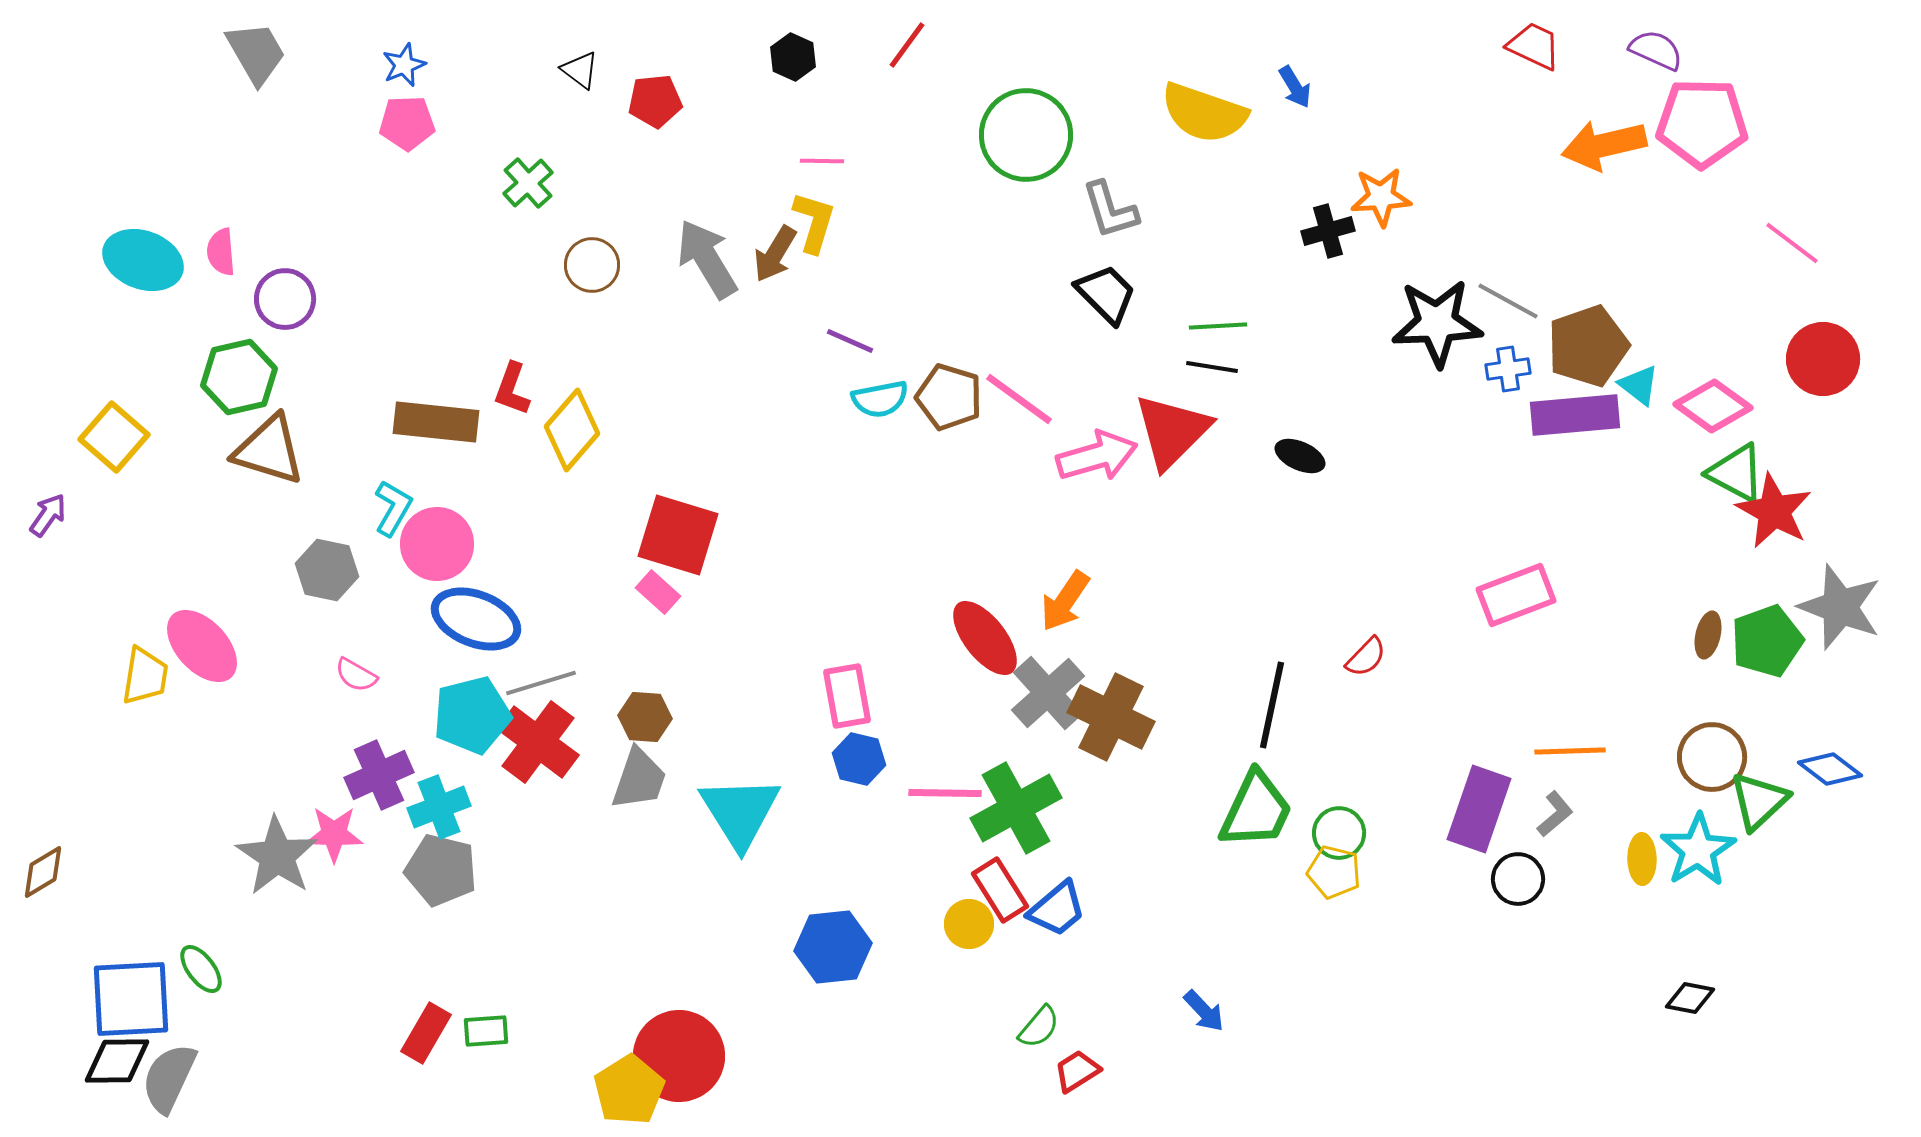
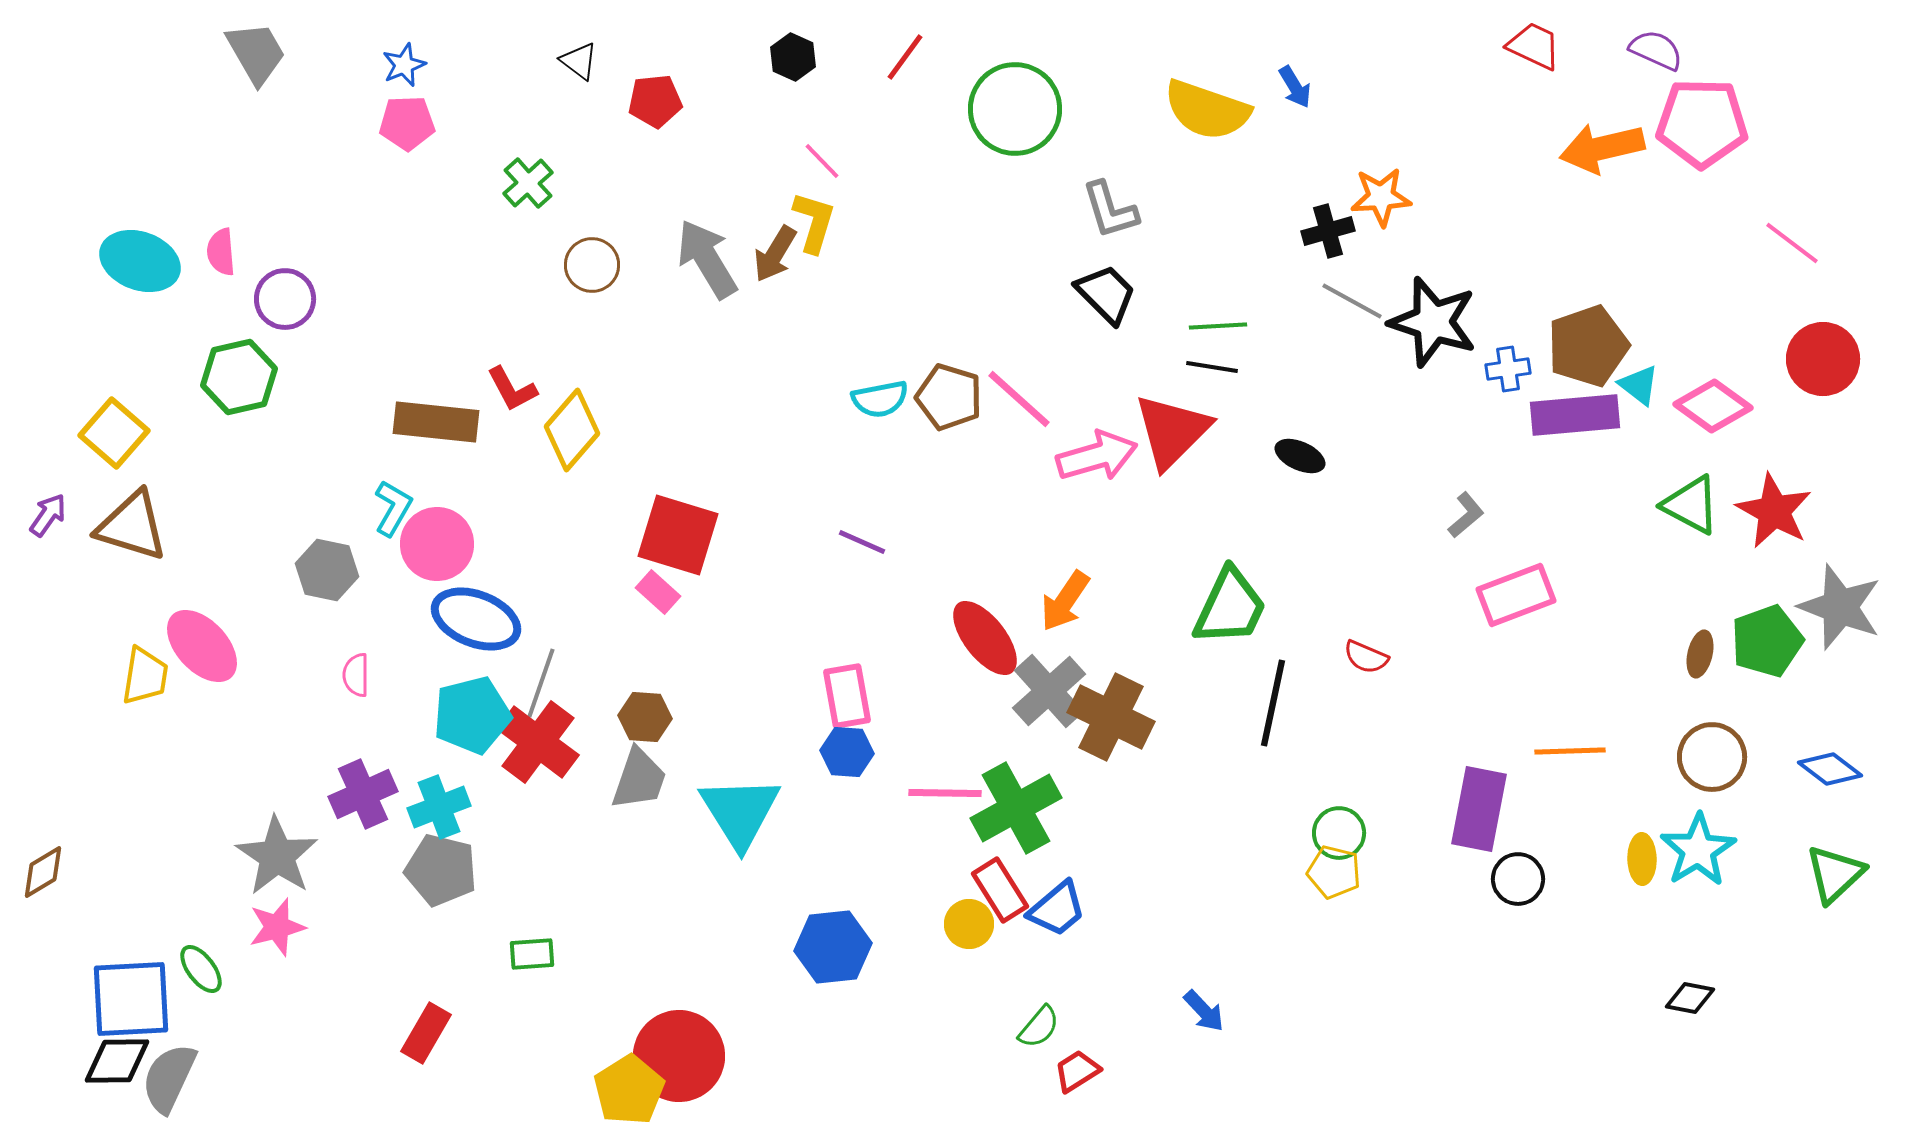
red line at (907, 45): moved 2 px left, 12 px down
black triangle at (580, 70): moved 1 px left, 9 px up
yellow semicircle at (1204, 113): moved 3 px right, 3 px up
green circle at (1026, 135): moved 11 px left, 26 px up
orange arrow at (1604, 145): moved 2 px left, 3 px down
pink line at (822, 161): rotated 45 degrees clockwise
cyan ellipse at (143, 260): moved 3 px left, 1 px down
gray line at (1508, 301): moved 156 px left
black star at (1437, 323): moved 4 px left, 1 px up; rotated 20 degrees clockwise
purple line at (850, 341): moved 12 px right, 201 px down
red L-shape at (512, 389): rotated 48 degrees counterclockwise
pink line at (1019, 399): rotated 6 degrees clockwise
yellow square at (114, 437): moved 4 px up
brown triangle at (269, 450): moved 137 px left, 76 px down
green triangle at (1736, 473): moved 45 px left, 32 px down
brown ellipse at (1708, 635): moved 8 px left, 19 px down
red semicircle at (1366, 657): rotated 69 degrees clockwise
pink semicircle at (356, 675): rotated 60 degrees clockwise
gray line at (541, 683): rotated 54 degrees counterclockwise
gray cross at (1048, 693): moved 1 px right, 2 px up
black line at (1272, 705): moved 1 px right, 2 px up
blue hexagon at (859, 759): moved 12 px left, 7 px up; rotated 9 degrees counterclockwise
purple cross at (379, 775): moved 16 px left, 19 px down
green triangle at (1759, 801): moved 76 px right, 73 px down
purple rectangle at (1479, 809): rotated 8 degrees counterclockwise
green trapezoid at (1256, 810): moved 26 px left, 203 px up
gray L-shape at (1555, 814): moved 89 px left, 299 px up
pink star at (334, 834): moved 57 px left, 93 px down; rotated 16 degrees counterclockwise
green rectangle at (486, 1031): moved 46 px right, 77 px up
